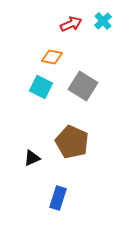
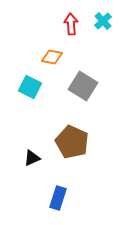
red arrow: rotated 70 degrees counterclockwise
cyan square: moved 11 px left
